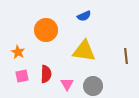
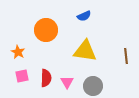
yellow triangle: moved 1 px right
red semicircle: moved 4 px down
pink triangle: moved 2 px up
